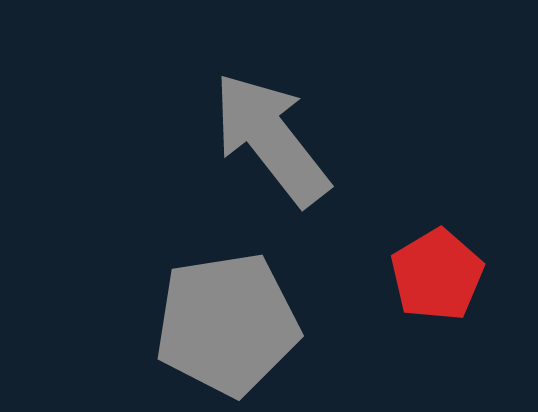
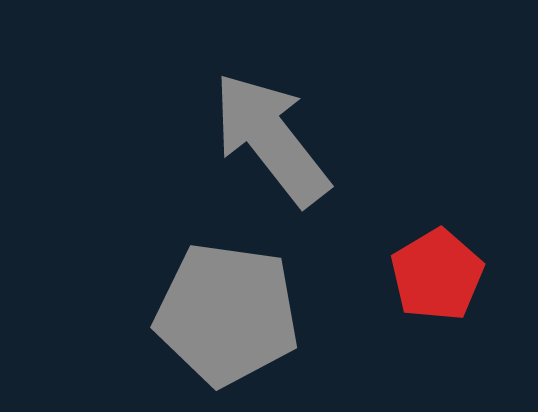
gray pentagon: moved 10 px up; rotated 17 degrees clockwise
